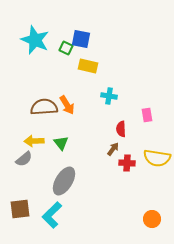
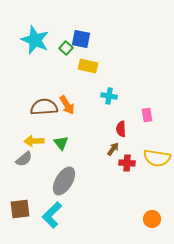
green square: rotated 16 degrees clockwise
